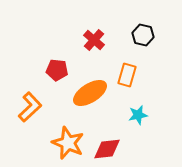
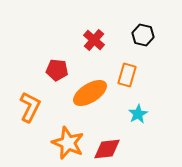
orange L-shape: rotated 20 degrees counterclockwise
cyan star: moved 1 px up; rotated 18 degrees counterclockwise
